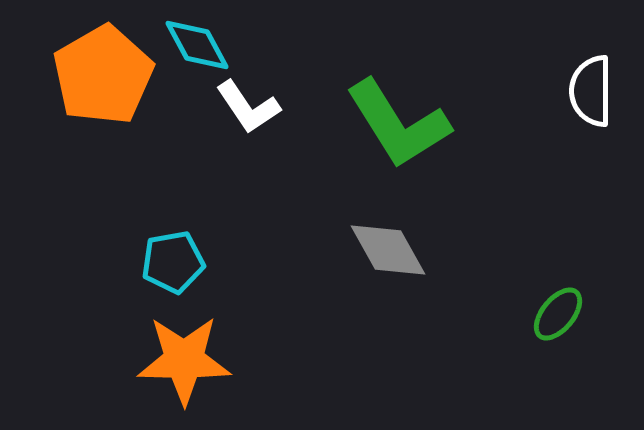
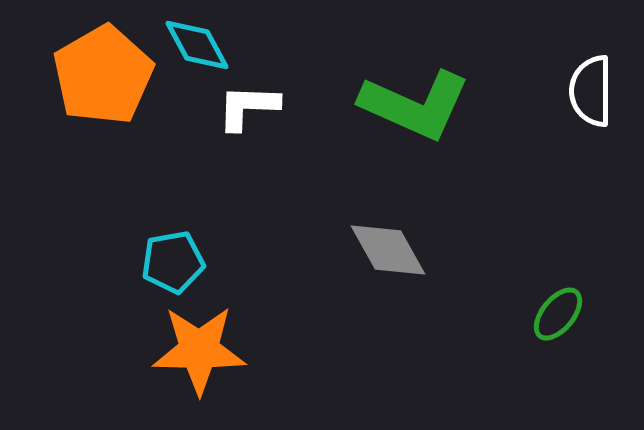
white L-shape: rotated 126 degrees clockwise
green L-shape: moved 17 px right, 19 px up; rotated 34 degrees counterclockwise
orange star: moved 15 px right, 10 px up
